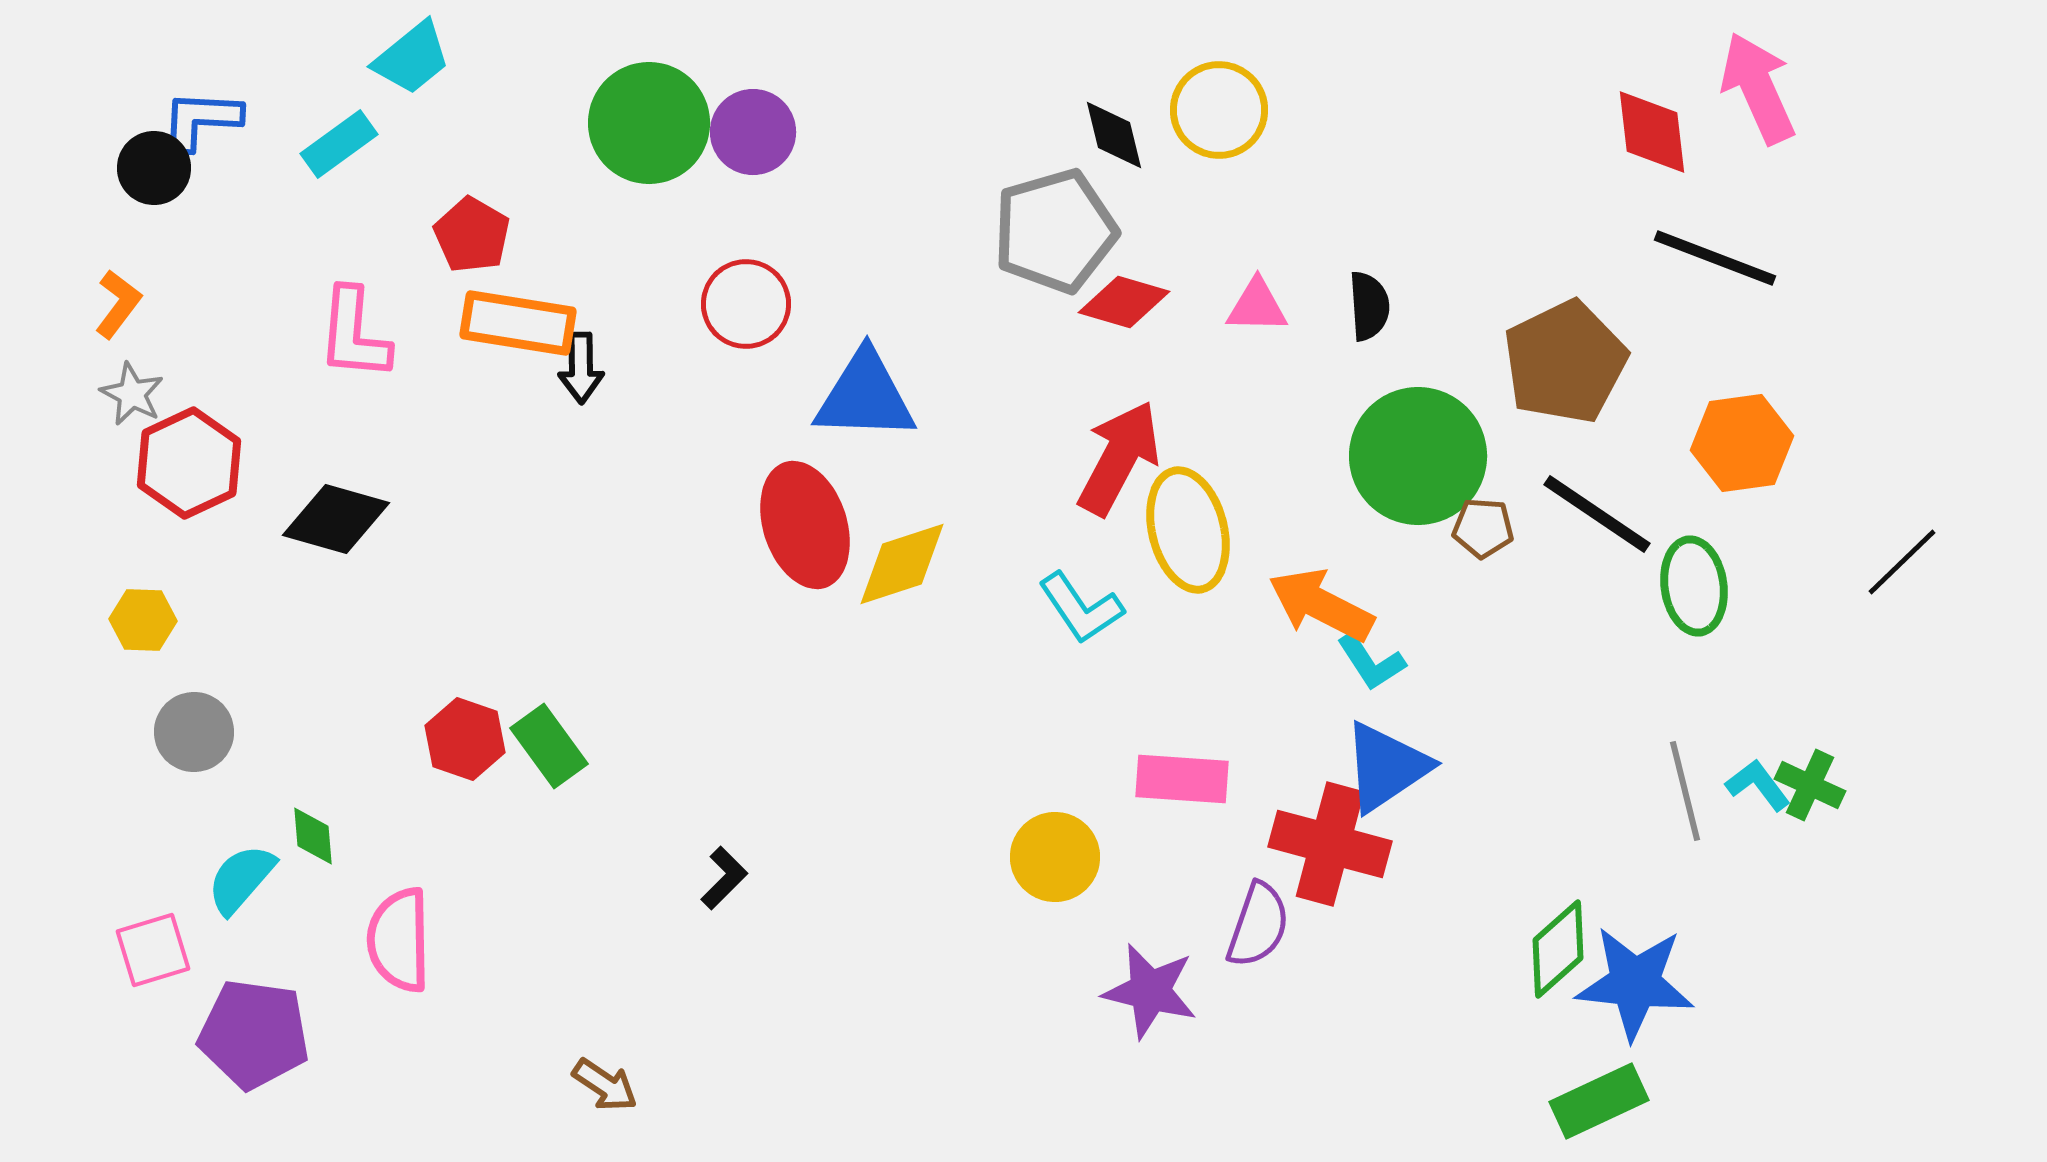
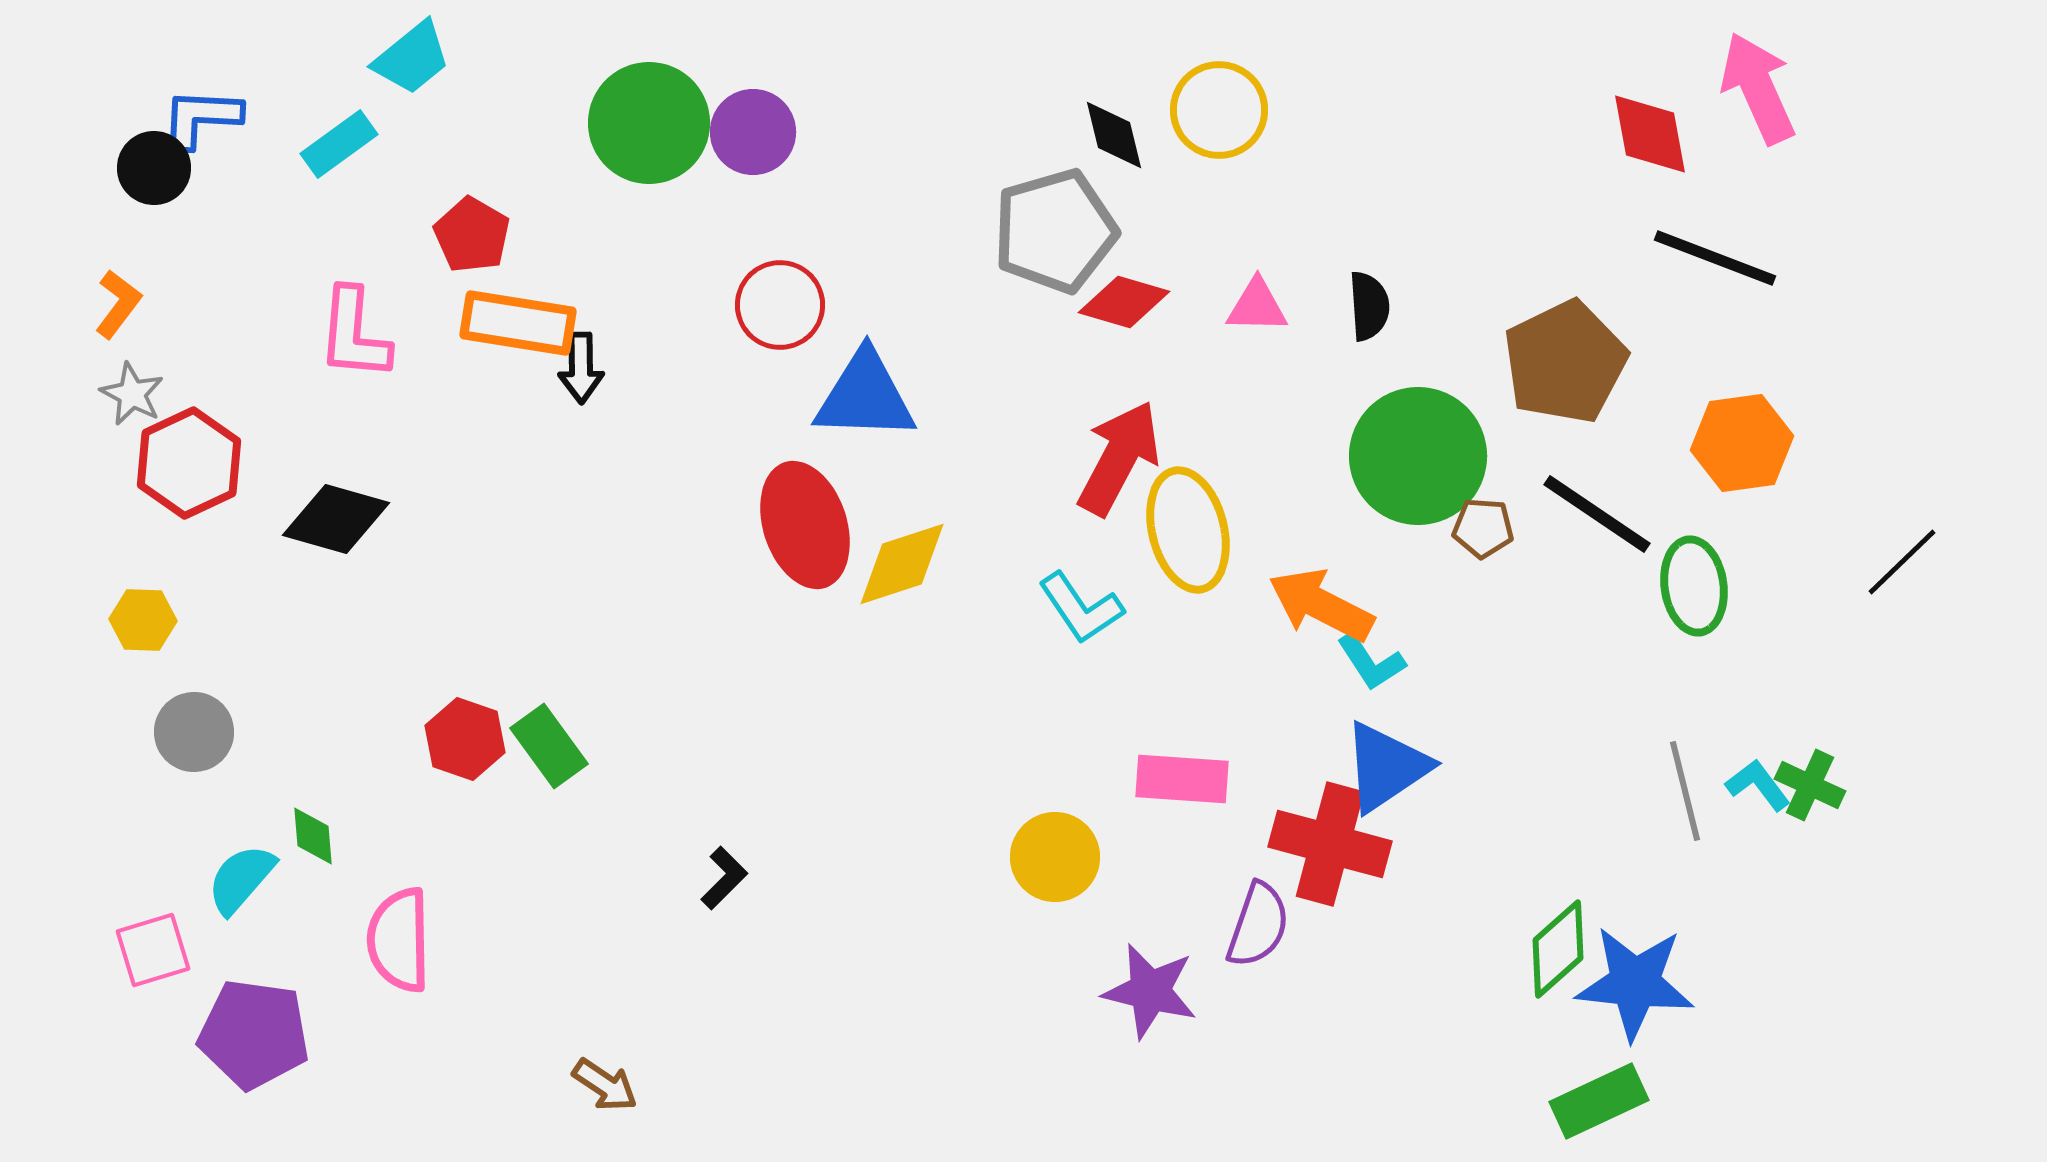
blue L-shape at (201, 120): moved 2 px up
red diamond at (1652, 132): moved 2 px left, 2 px down; rotated 4 degrees counterclockwise
red circle at (746, 304): moved 34 px right, 1 px down
